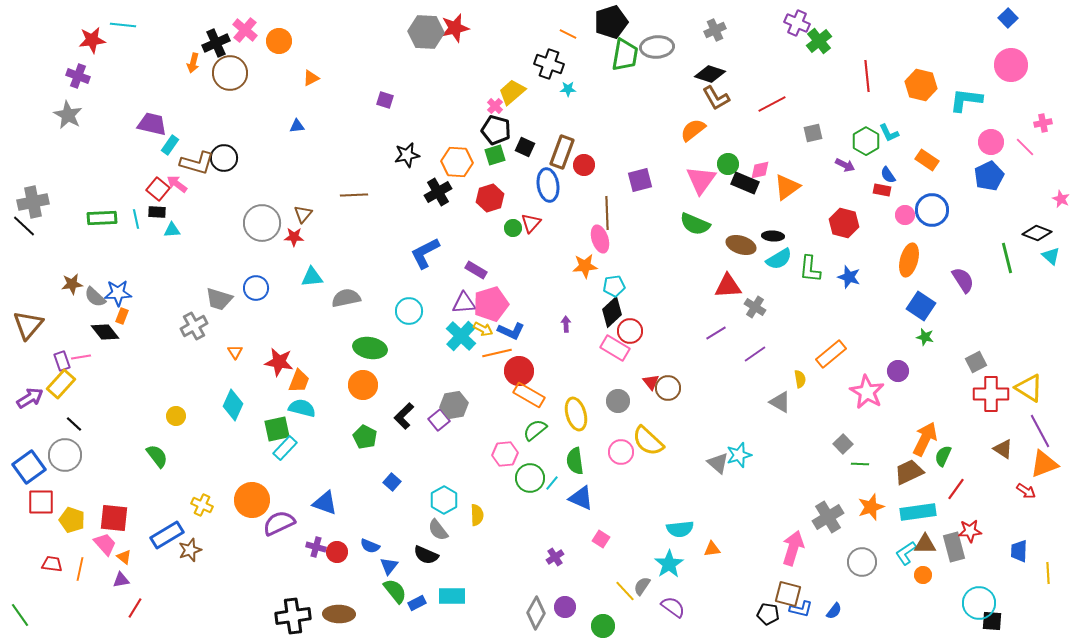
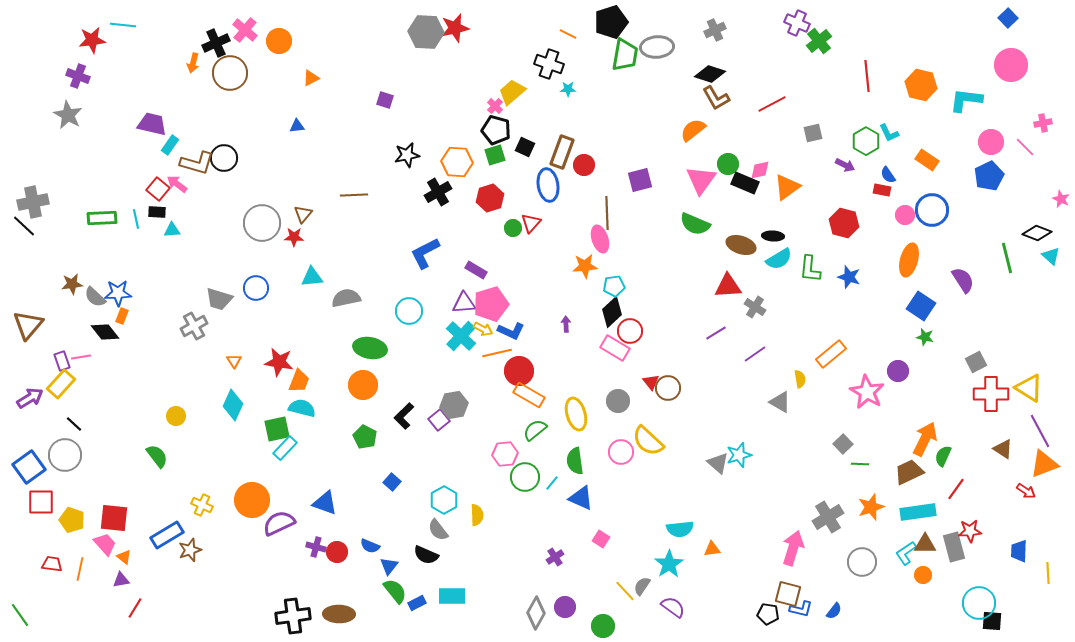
orange triangle at (235, 352): moved 1 px left, 9 px down
green circle at (530, 478): moved 5 px left, 1 px up
